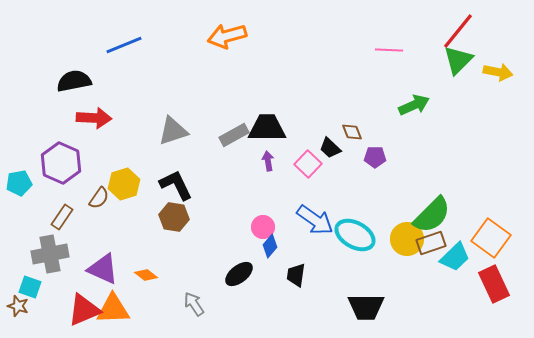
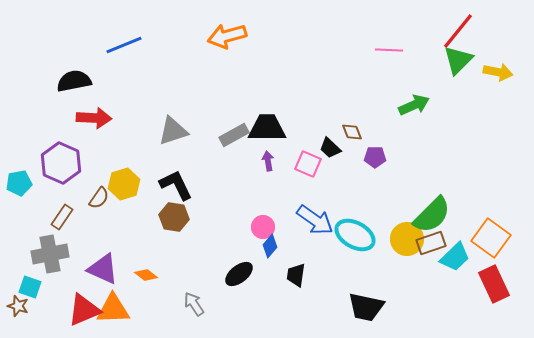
pink square at (308, 164): rotated 20 degrees counterclockwise
black trapezoid at (366, 307): rotated 12 degrees clockwise
